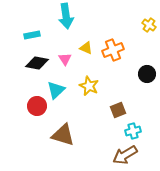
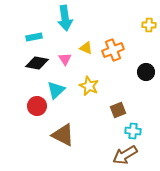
cyan arrow: moved 1 px left, 2 px down
yellow cross: rotated 32 degrees counterclockwise
cyan rectangle: moved 2 px right, 2 px down
black circle: moved 1 px left, 2 px up
cyan cross: rotated 21 degrees clockwise
brown triangle: rotated 10 degrees clockwise
